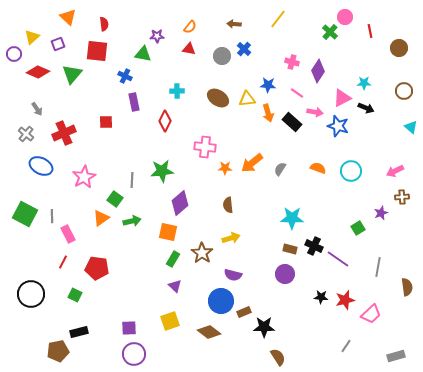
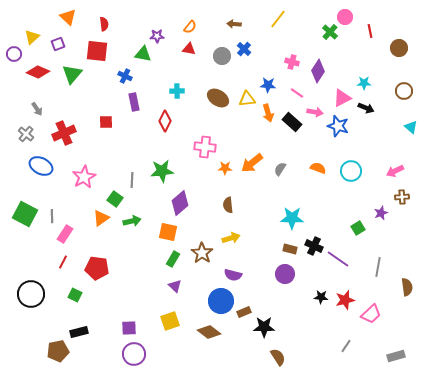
pink rectangle at (68, 234): moved 3 px left; rotated 60 degrees clockwise
